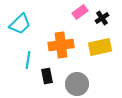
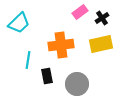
cyan trapezoid: moved 1 px left, 1 px up
yellow rectangle: moved 1 px right, 3 px up
